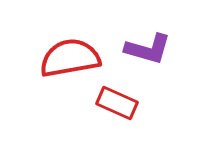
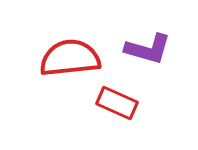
red semicircle: rotated 4 degrees clockwise
